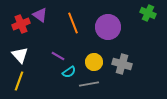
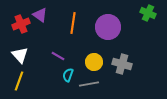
orange line: rotated 30 degrees clockwise
cyan semicircle: moved 1 px left, 3 px down; rotated 144 degrees clockwise
